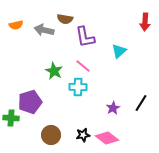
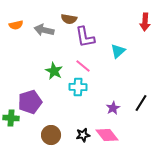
brown semicircle: moved 4 px right
cyan triangle: moved 1 px left
pink diamond: moved 3 px up; rotated 15 degrees clockwise
